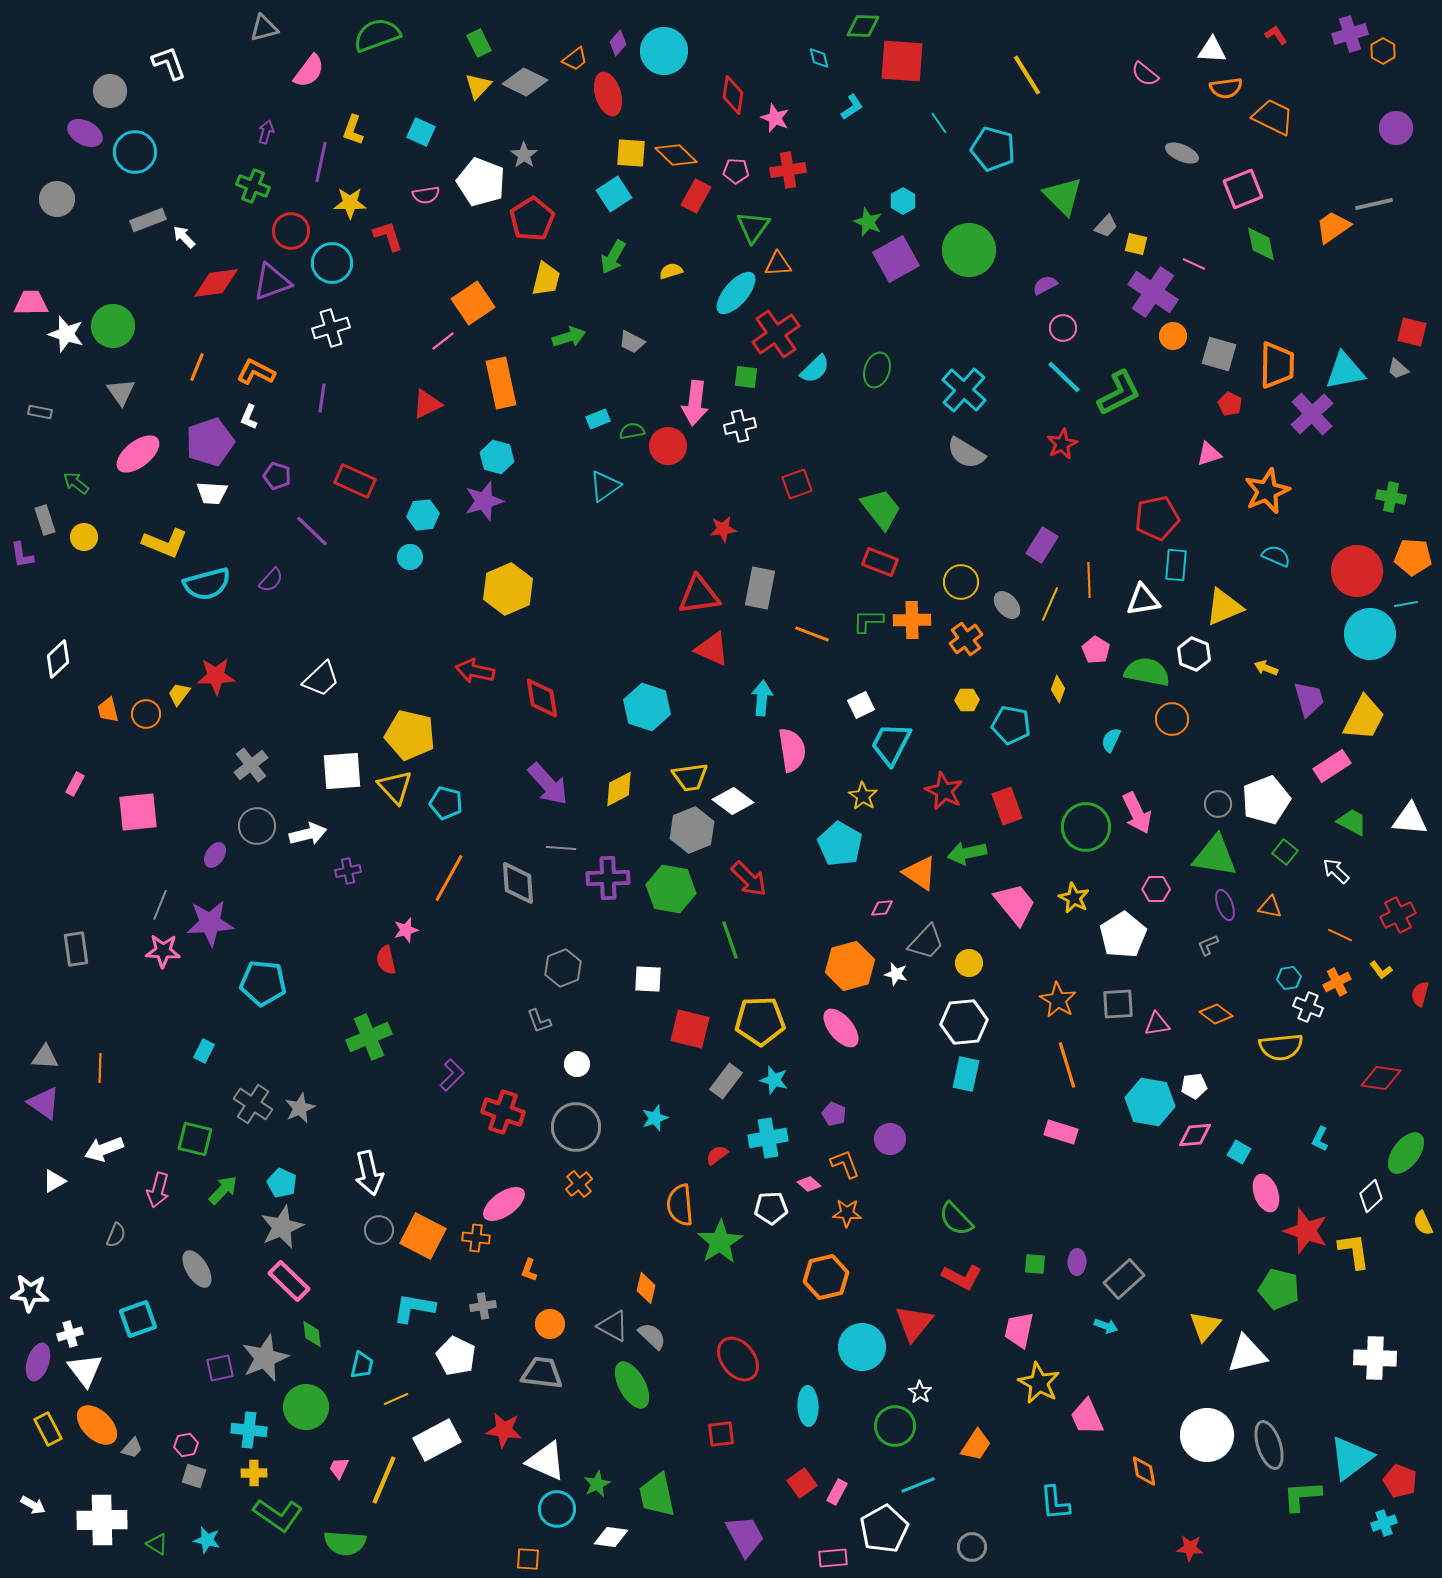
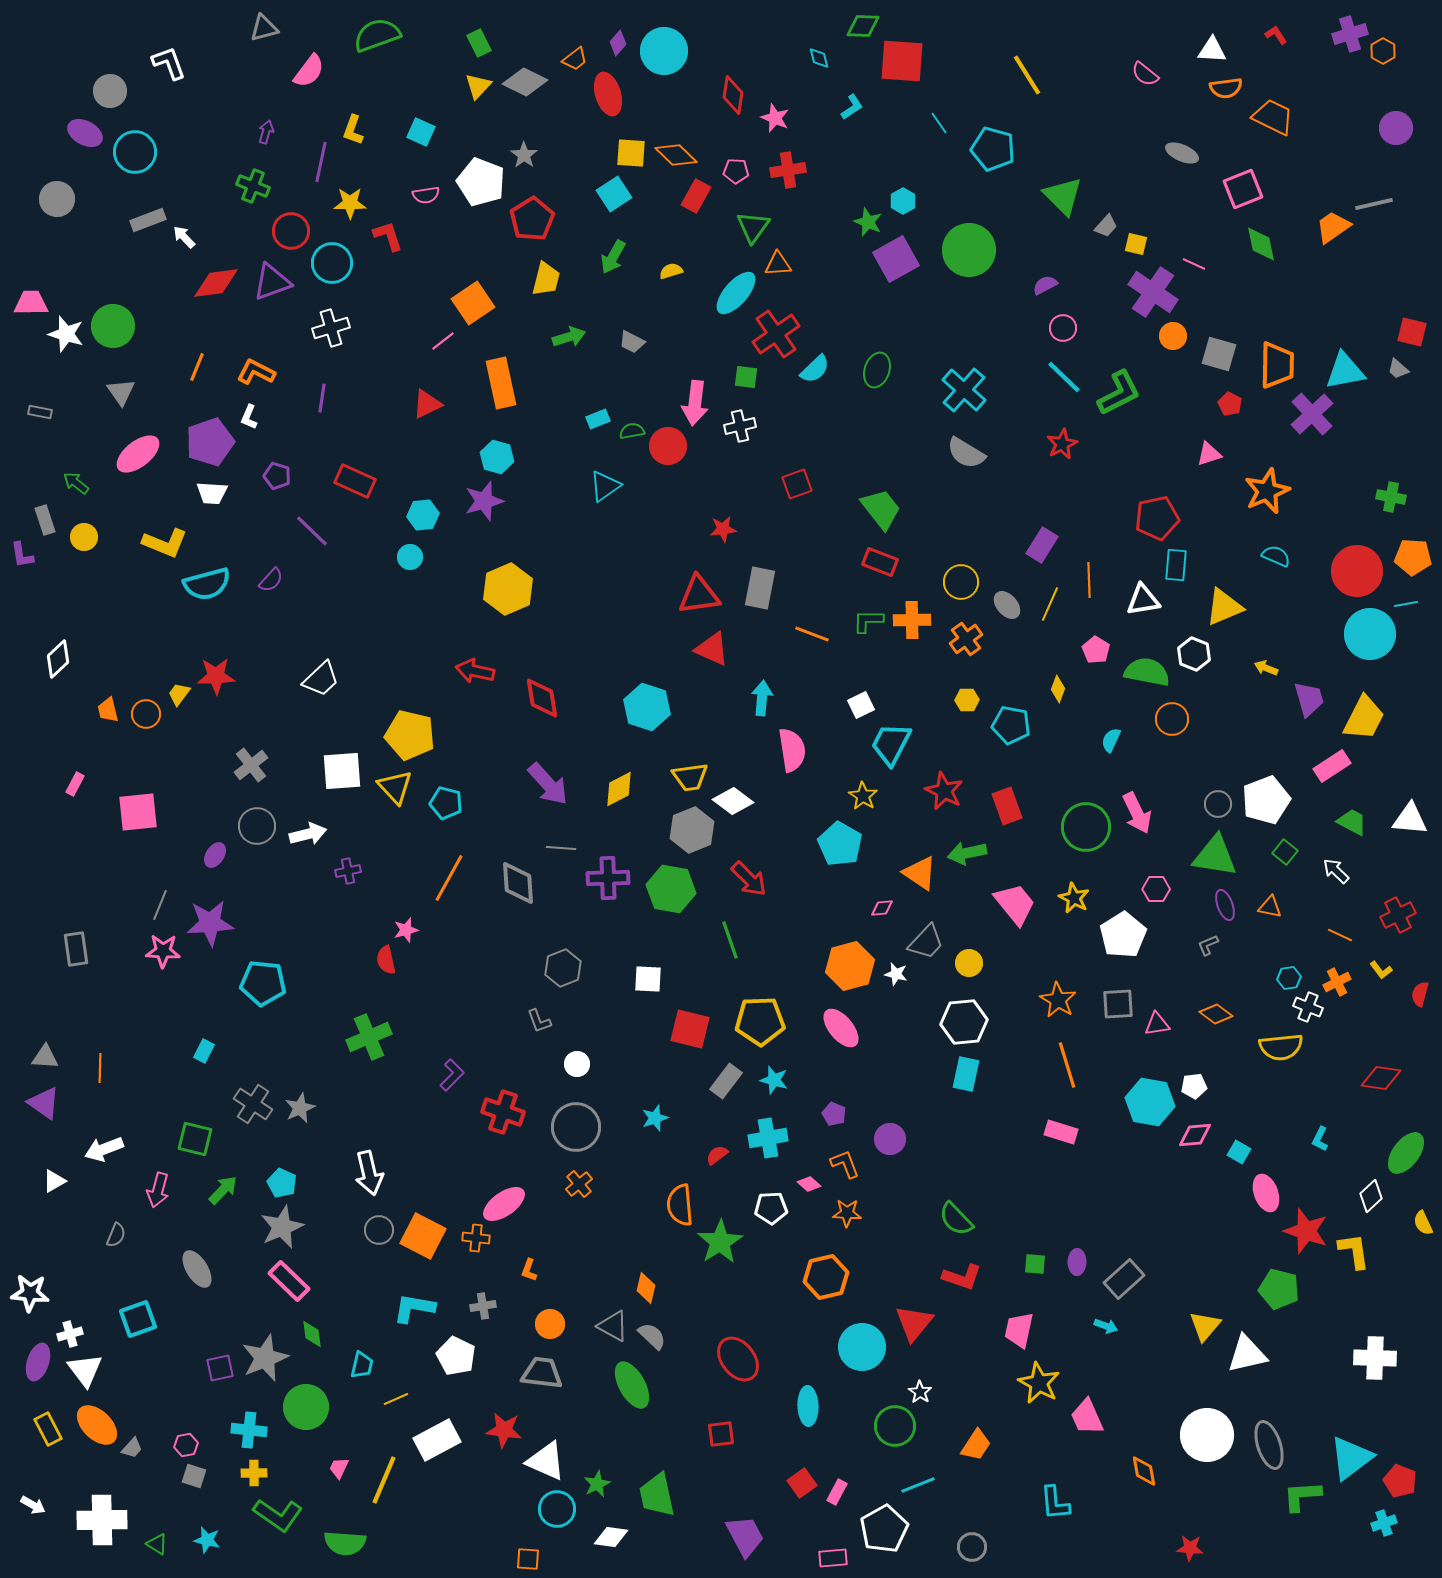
red L-shape at (962, 1277): rotated 9 degrees counterclockwise
